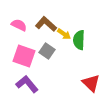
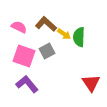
pink semicircle: moved 2 px down
green semicircle: moved 3 px up
gray square: rotated 28 degrees clockwise
red triangle: rotated 12 degrees clockwise
